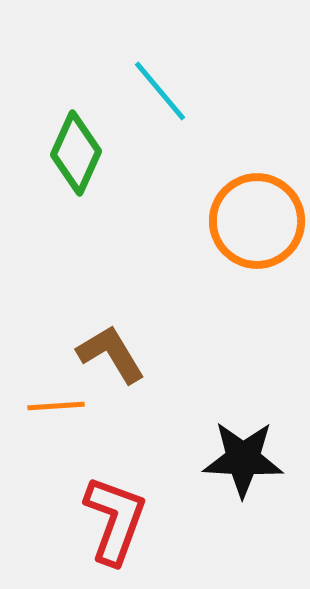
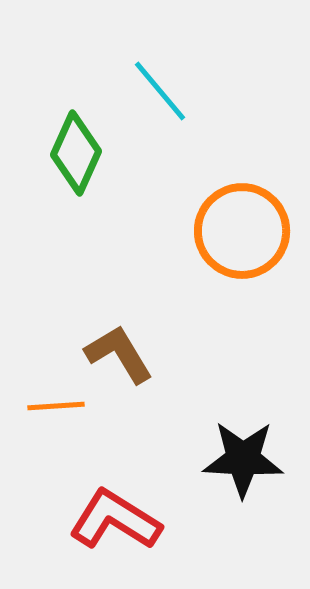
orange circle: moved 15 px left, 10 px down
brown L-shape: moved 8 px right
red L-shape: rotated 78 degrees counterclockwise
